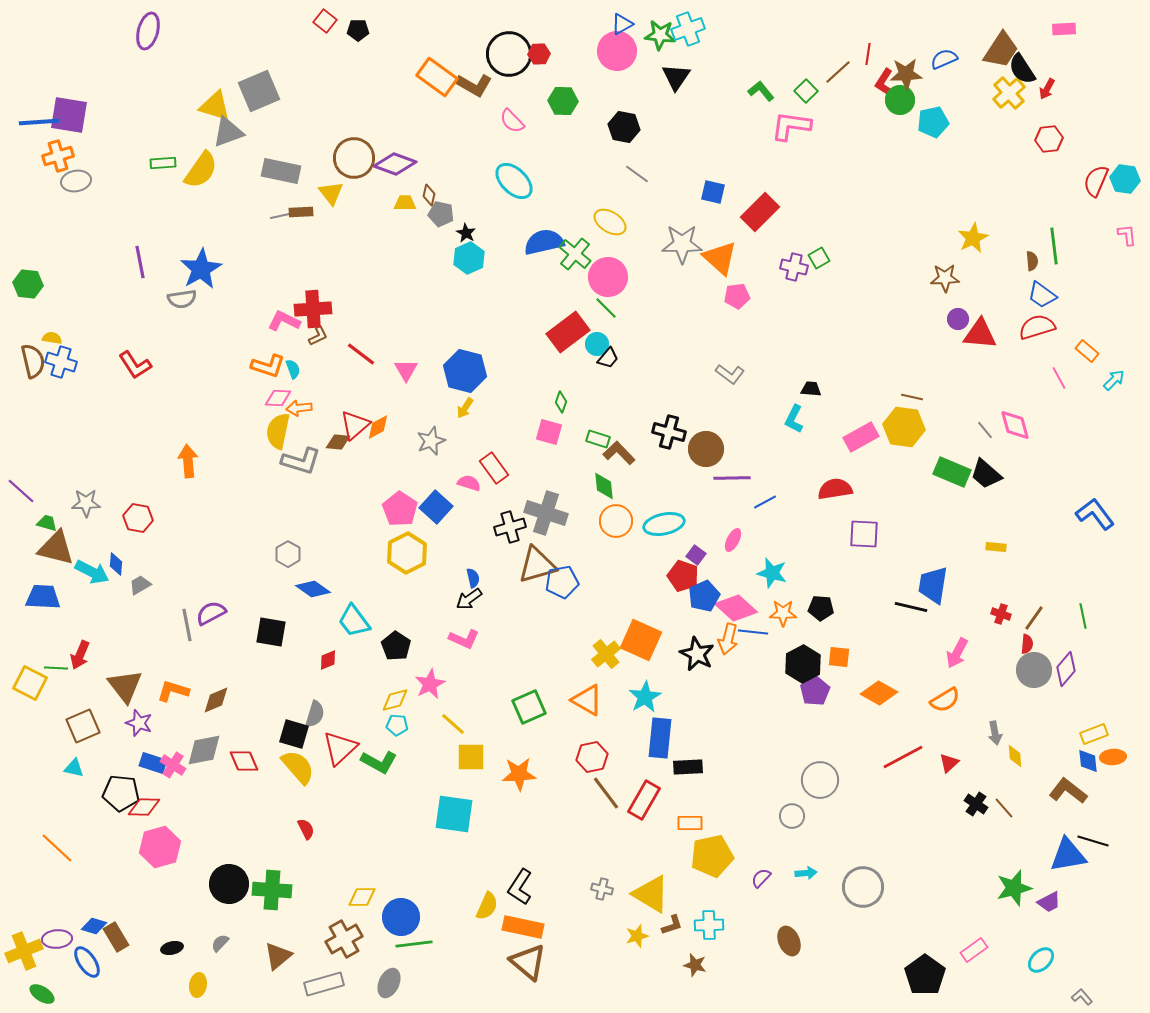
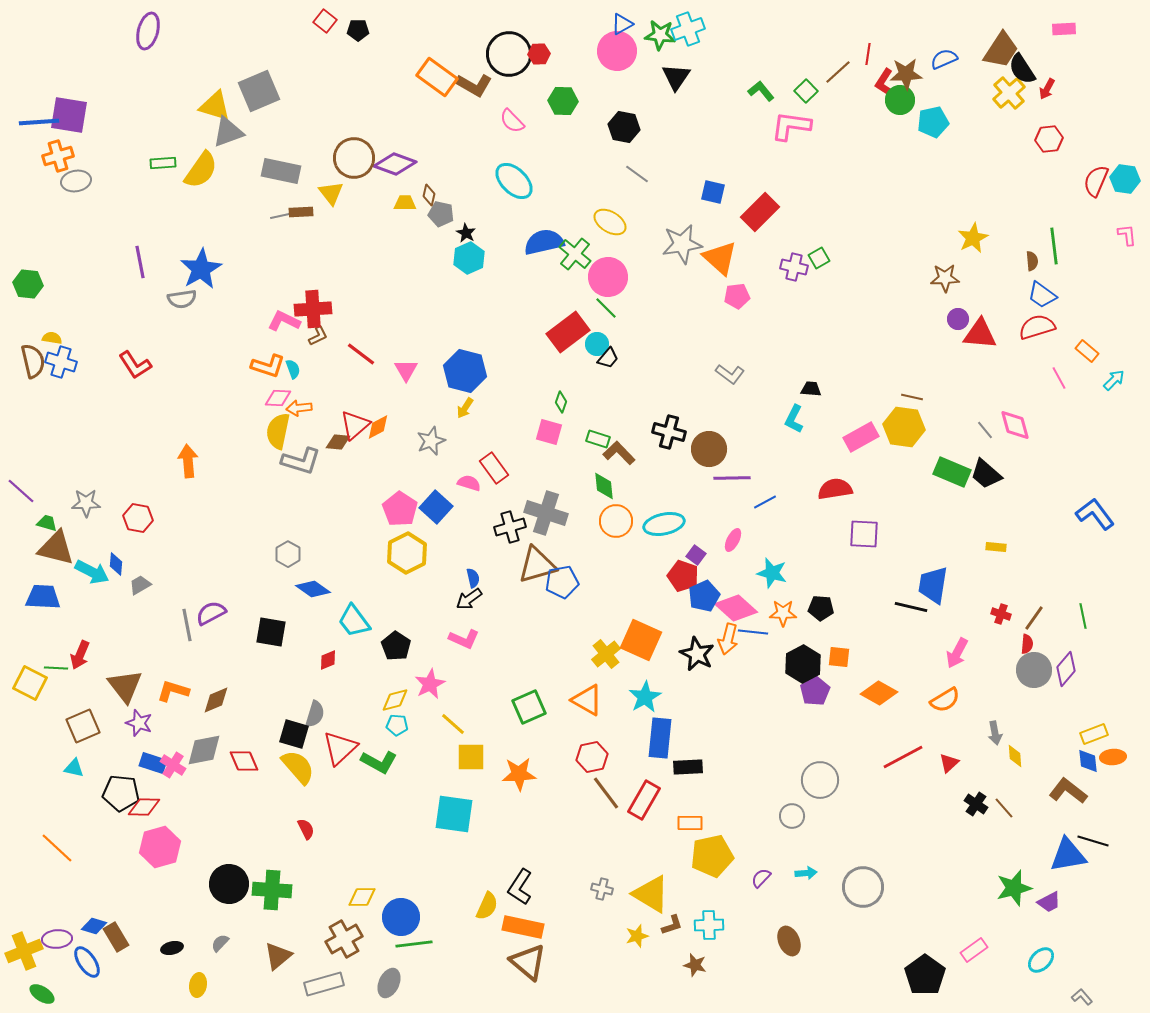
gray star at (682, 244): rotated 9 degrees counterclockwise
brown circle at (706, 449): moved 3 px right
